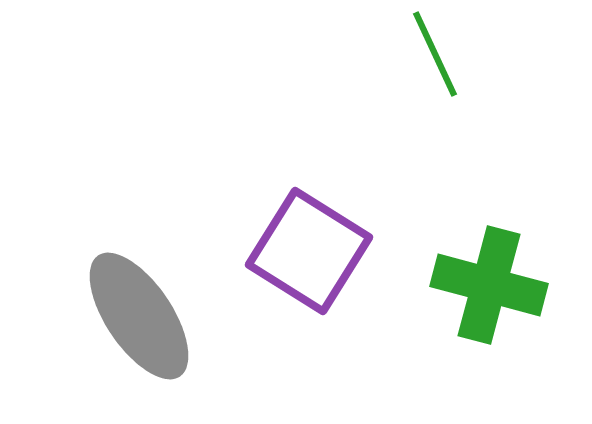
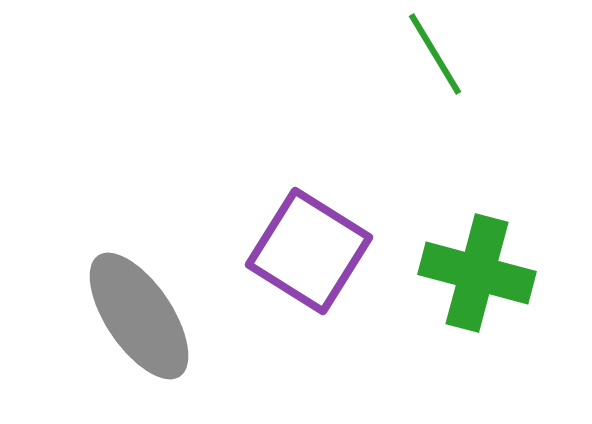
green line: rotated 6 degrees counterclockwise
green cross: moved 12 px left, 12 px up
